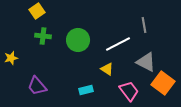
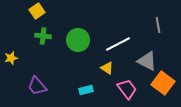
gray line: moved 14 px right
gray triangle: moved 1 px right, 1 px up
yellow triangle: moved 1 px up
pink trapezoid: moved 2 px left, 2 px up
